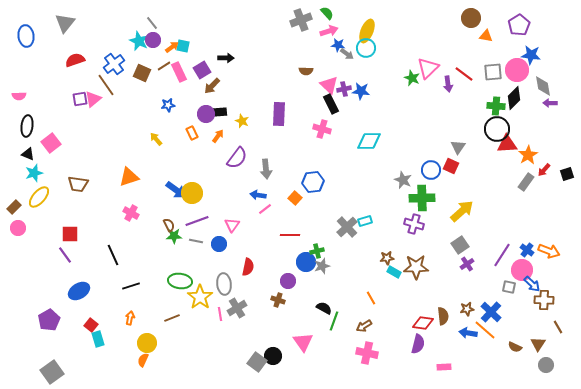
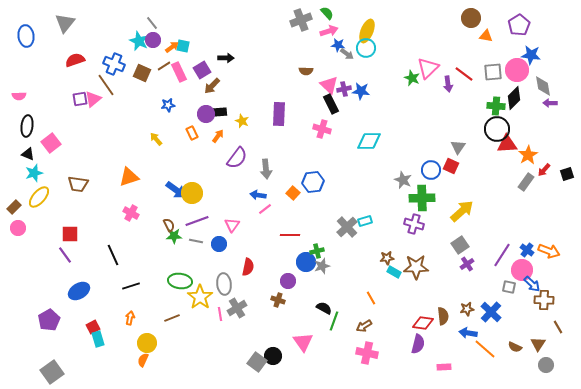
blue cross at (114, 64): rotated 30 degrees counterclockwise
orange square at (295, 198): moved 2 px left, 5 px up
red square at (91, 325): moved 2 px right, 2 px down; rotated 24 degrees clockwise
orange line at (485, 330): moved 19 px down
